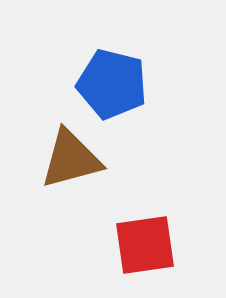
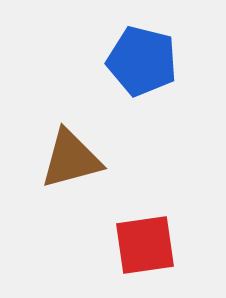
blue pentagon: moved 30 px right, 23 px up
